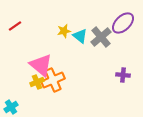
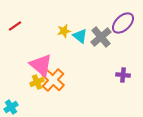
orange cross: rotated 25 degrees counterclockwise
